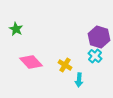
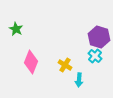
pink diamond: rotated 65 degrees clockwise
